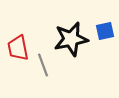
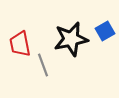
blue square: rotated 18 degrees counterclockwise
red trapezoid: moved 2 px right, 4 px up
